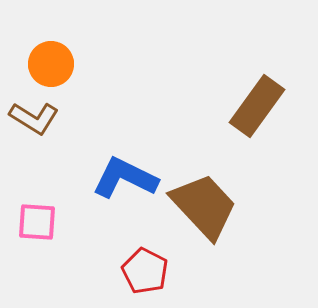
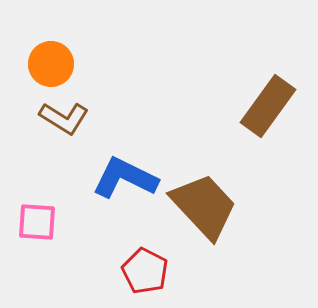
brown rectangle: moved 11 px right
brown L-shape: moved 30 px right
